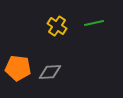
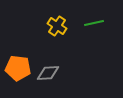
gray diamond: moved 2 px left, 1 px down
